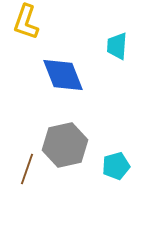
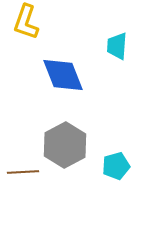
gray hexagon: rotated 15 degrees counterclockwise
brown line: moved 4 px left, 3 px down; rotated 68 degrees clockwise
